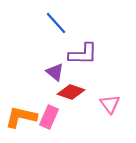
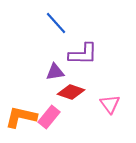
purple triangle: rotated 48 degrees counterclockwise
pink rectangle: rotated 15 degrees clockwise
